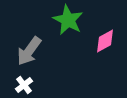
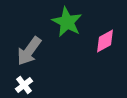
green star: moved 1 px left, 2 px down
